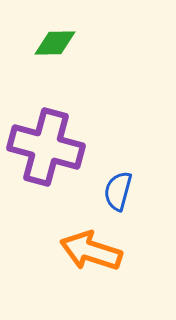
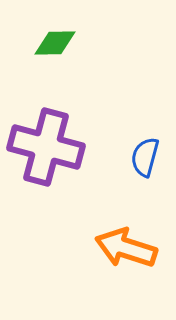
blue semicircle: moved 27 px right, 34 px up
orange arrow: moved 35 px right, 3 px up
